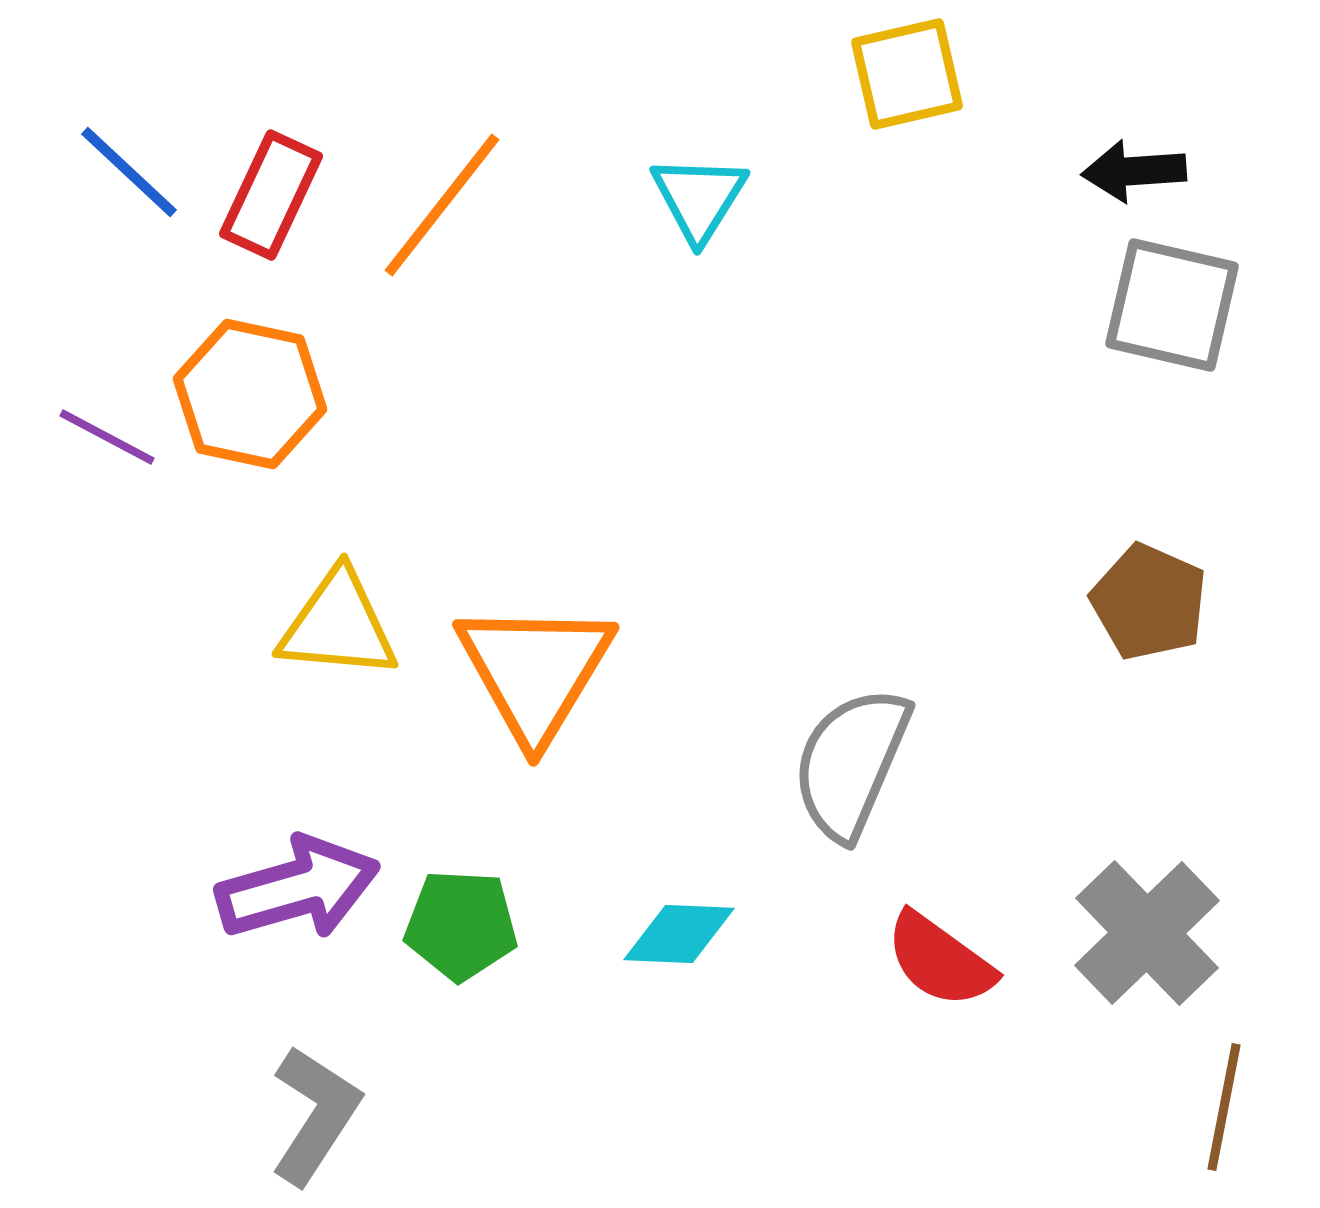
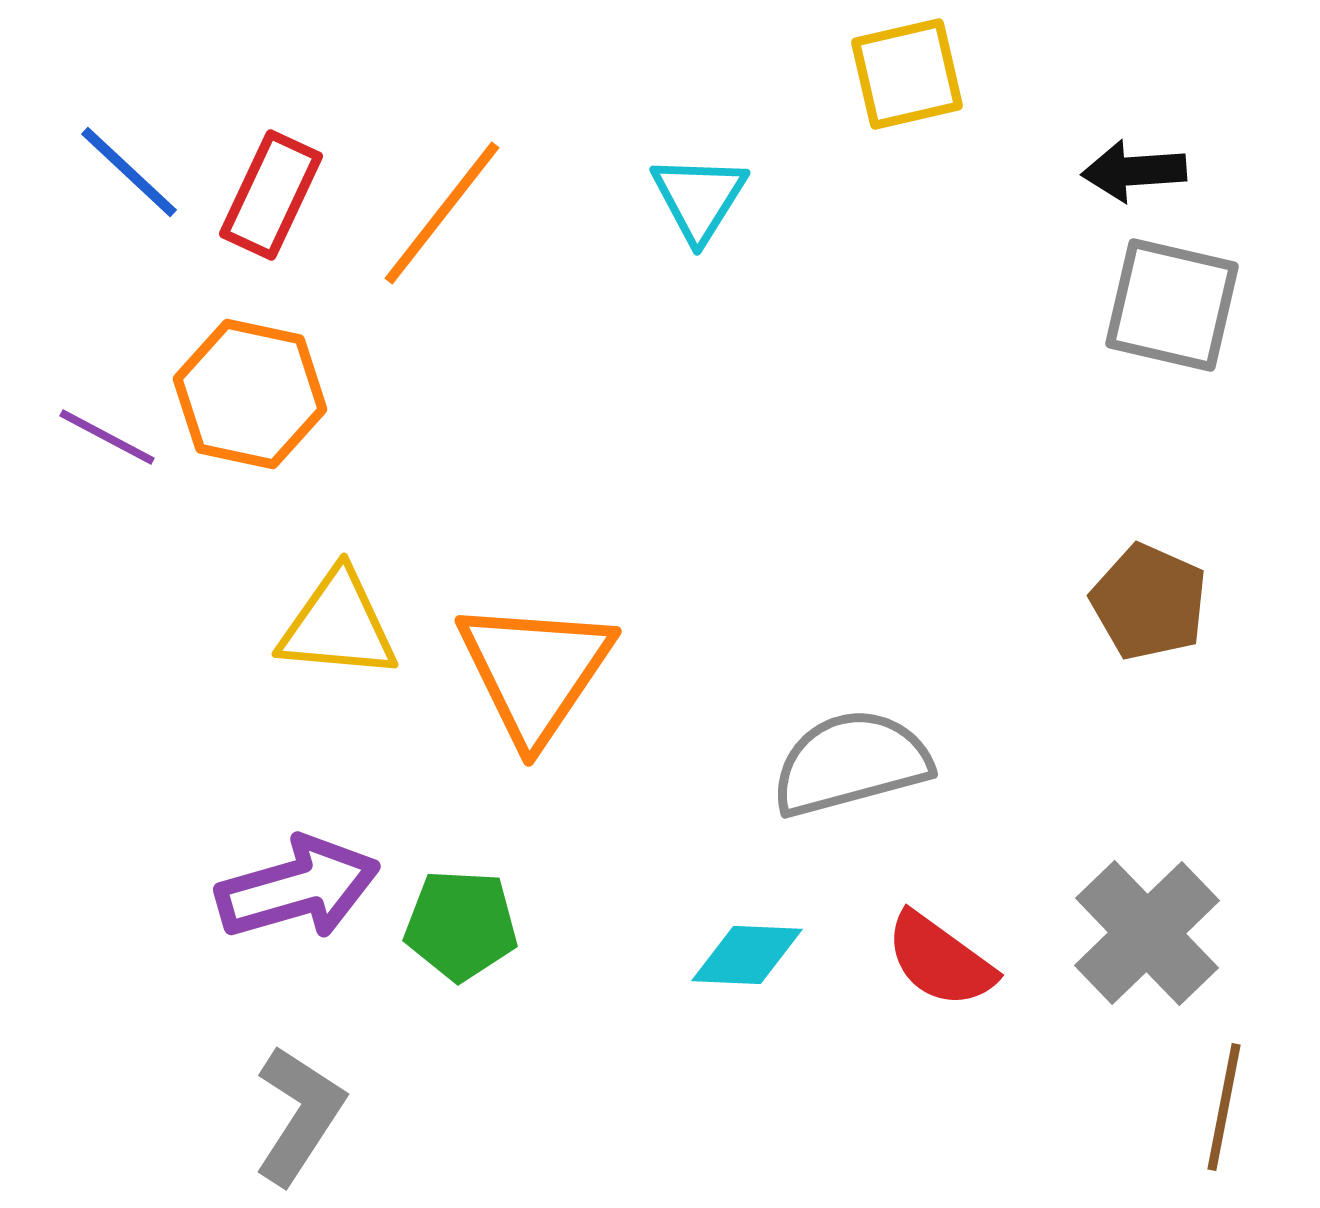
orange line: moved 8 px down
orange triangle: rotated 3 degrees clockwise
gray semicircle: rotated 52 degrees clockwise
cyan diamond: moved 68 px right, 21 px down
gray L-shape: moved 16 px left
